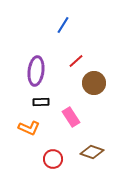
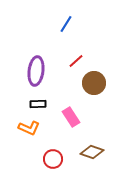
blue line: moved 3 px right, 1 px up
black rectangle: moved 3 px left, 2 px down
